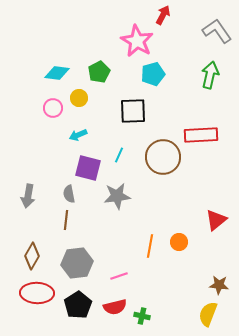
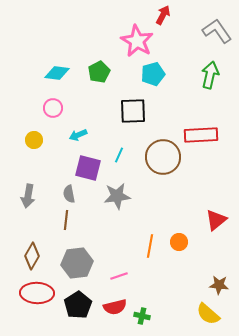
yellow circle: moved 45 px left, 42 px down
yellow semicircle: rotated 70 degrees counterclockwise
